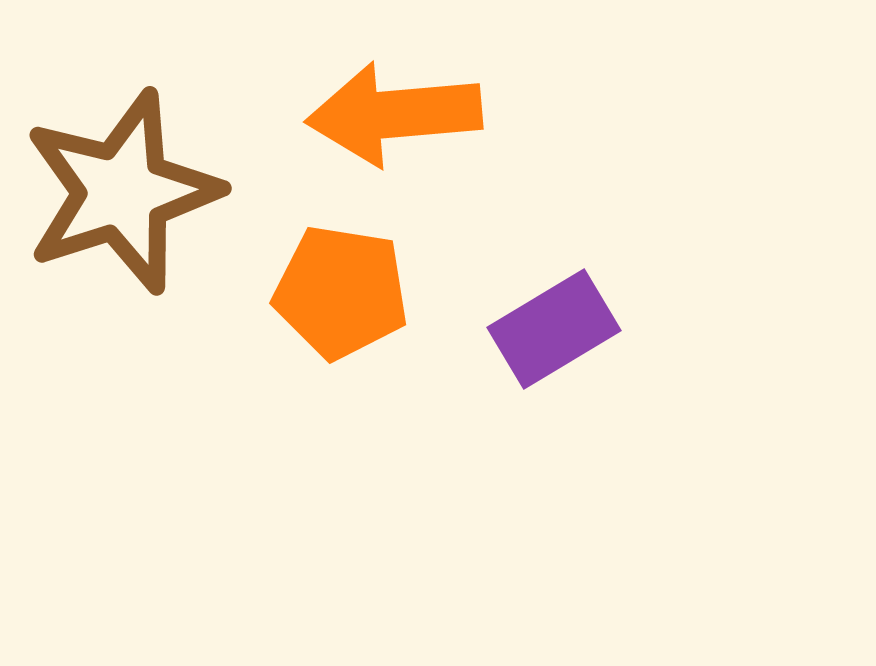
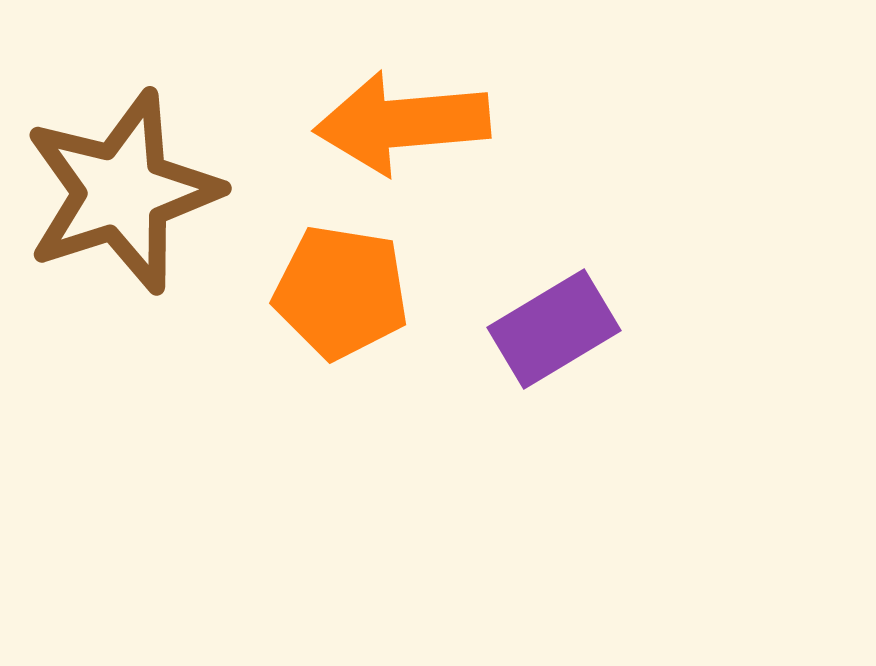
orange arrow: moved 8 px right, 9 px down
